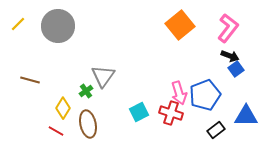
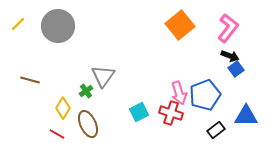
brown ellipse: rotated 12 degrees counterclockwise
red line: moved 1 px right, 3 px down
